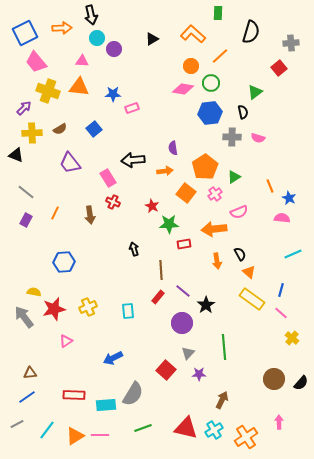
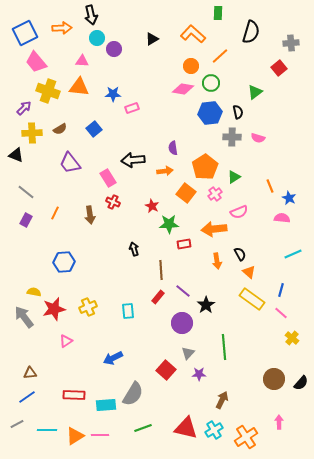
black semicircle at (243, 112): moved 5 px left
cyan line at (47, 430): rotated 54 degrees clockwise
